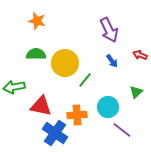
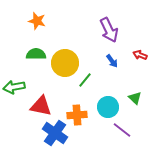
green triangle: moved 1 px left, 6 px down; rotated 32 degrees counterclockwise
